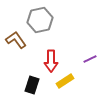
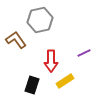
purple line: moved 6 px left, 6 px up
